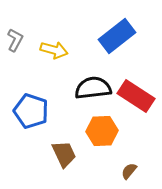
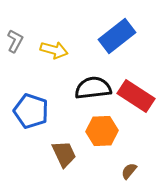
gray L-shape: moved 1 px down
